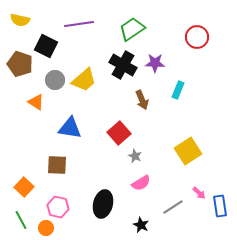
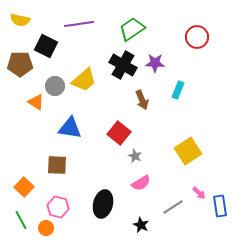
brown pentagon: rotated 20 degrees counterclockwise
gray circle: moved 6 px down
red square: rotated 10 degrees counterclockwise
